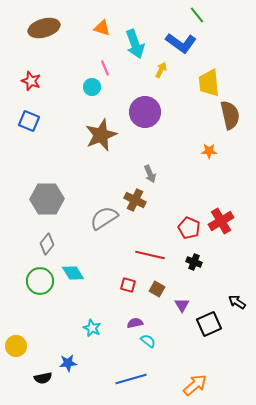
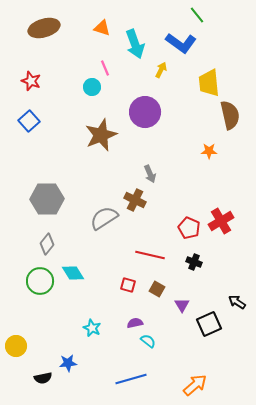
blue square: rotated 25 degrees clockwise
